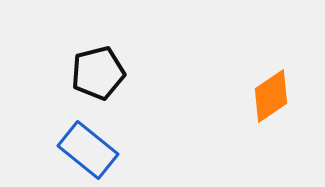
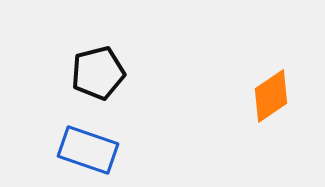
blue rectangle: rotated 20 degrees counterclockwise
